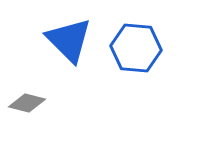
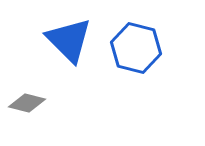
blue hexagon: rotated 9 degrees clockwise
